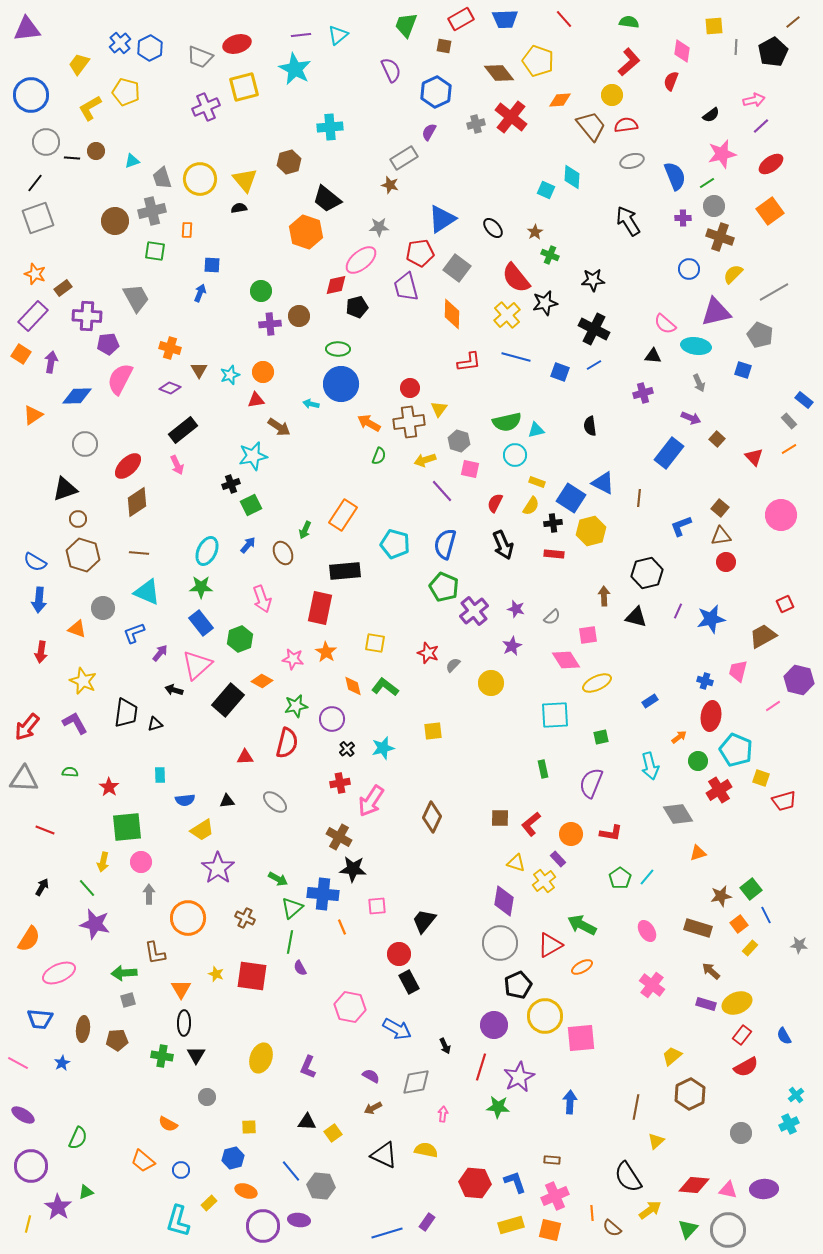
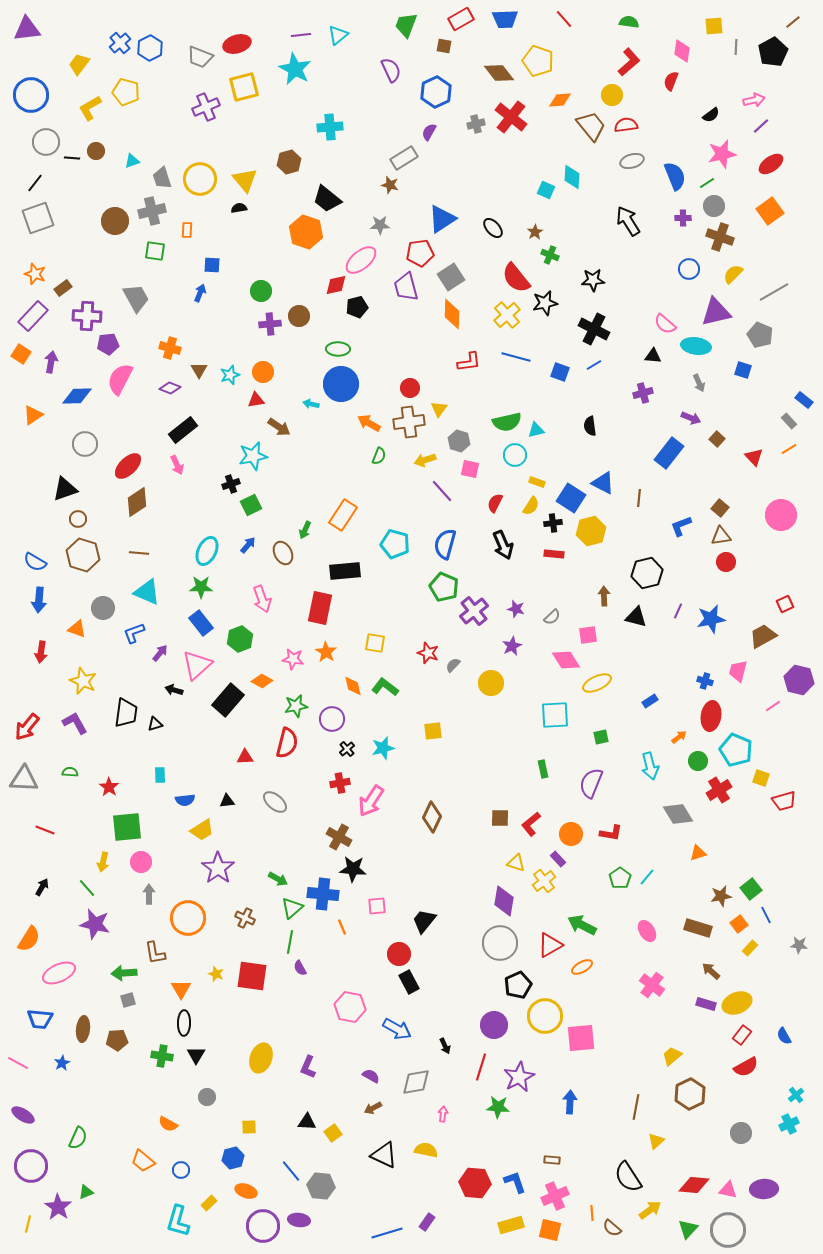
gray star at (379, 227): moved 1 px right, 2 px up
gray square at (457, 268): moved 6 px left, 9 px down; rotated 20 degrees clockwise
